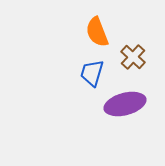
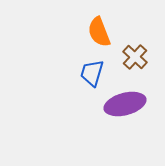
orange semicircle: moved 2 px right
brown cross: moved 2 px right
